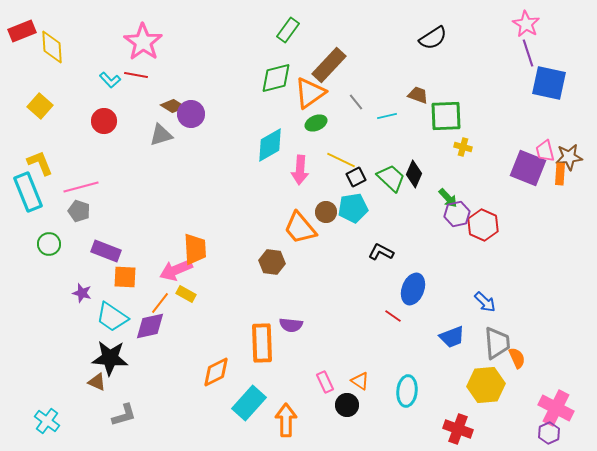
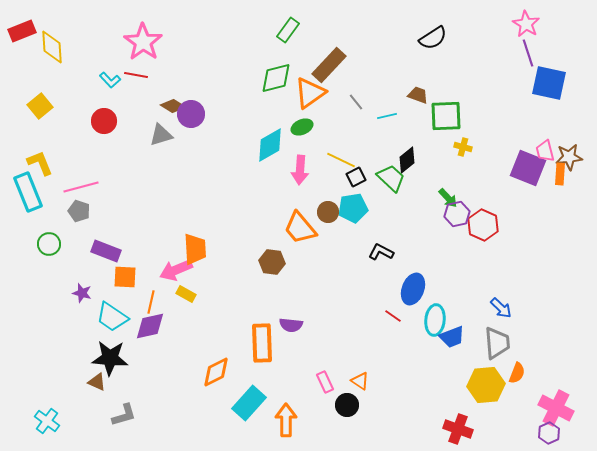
yellow square at (40, 106): rotated 10 degrees clockwise
green ellipse at (316, 123): moved 14 px left, 4 px down
black diamond at (414, 174): moved 7 px left, 14 px up; rotated 28 degrees clockwise
brown circle at (326, 212): moved 2 px right
blue arrow at (485, 302): moved 16 px right, 6 px down
orange line at (160, 303): moved 9 px left, 1 px up; rotated 25 degrees counterclockwise
orange semicircle at (517, 358): moved 15 px down; rotated 45 degrees clockwise
cyan ellipse at (407, 391): moved 28 px right, 71 px up
